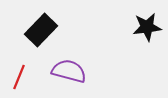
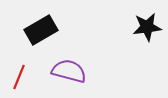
black rectangle: rotated 16 degrees clockwise
